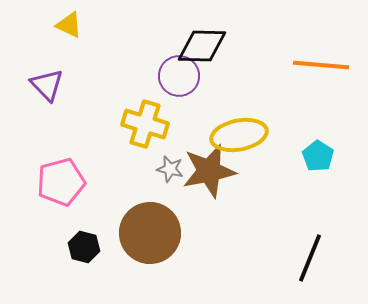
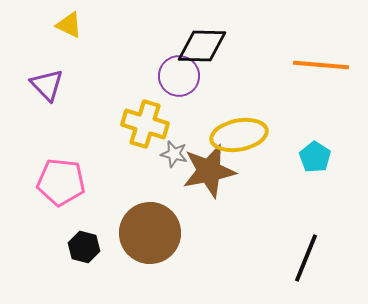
cyan pentagon: moved 3 px left, 1 px down
gray star: moved 4 px right, 15 px up
pink pentagon: rotated 21 degrees clockwise
black line: moved 4 px left
